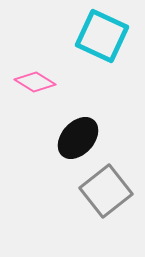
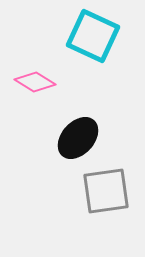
cyan square: moved 9 px left
gray square: rotated 30 degrees clockwise
